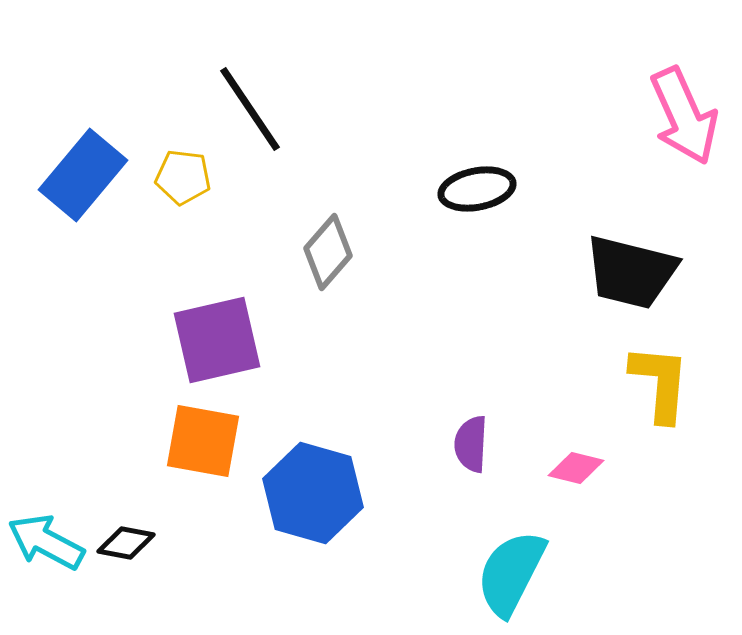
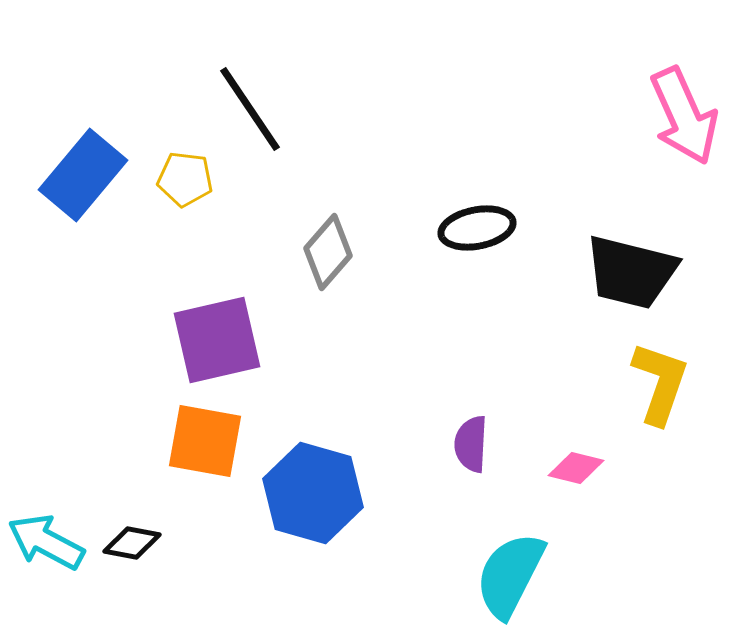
yellow pentagon: moved 2 px right, 2 px down
black ellipse: moved 39 px down
yellow L-shape: rotated 14 degrees clockwise
orange square: moved 2 px right
black diamond: moved 6 px right
cyan semicircle: moved 1 px left, 2 px down
